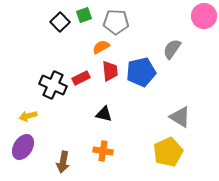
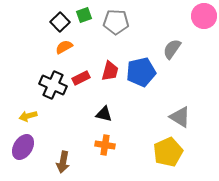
orange semicircle: moved 37 px left
red trapezoid: rotated 20 degrees clockwise
orange cross: moved 2 px right, 6 px up
